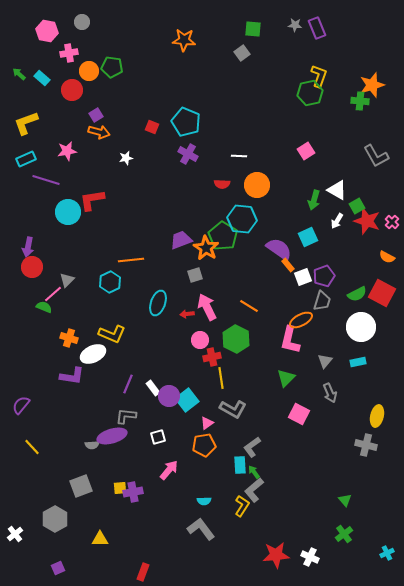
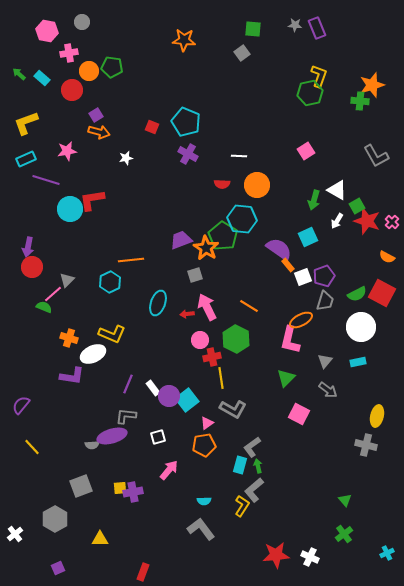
cyan circle at (68, 212): moved 2 px right, 3 px up
gray trapezoid at (322, 301): moved 3 px right
gray arrow at (330, 393): moved 2 px left, 3 px up; rotated 30 degrees counterclockwise
cyan rectangle at (240, 465): rotated 18 degrees clockwise
green arrow at (254, 472): moved 4 px right, 6 px up; rotated 24 degrees clockwise
